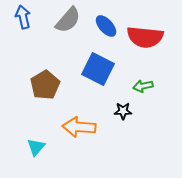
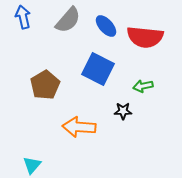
cyan triangle: moved 4 px left, 18 px down
